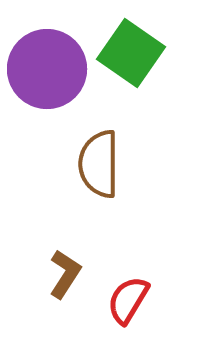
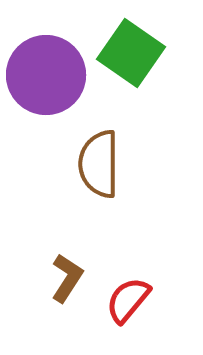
purple circle: moved 1 px left, 6 px down
brown L-shape: moved 2 px right, 4 px down
red semicircle: rotated 9 degrees clockwise
